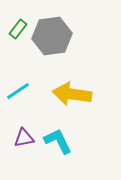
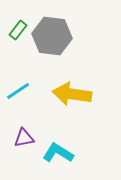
green rectangle: moved 1 px down
gray hexagon: rotated 15 degrees clockwise
cyan L-shape: moved 12 px down; rotated 32 degrees counterclockwise
